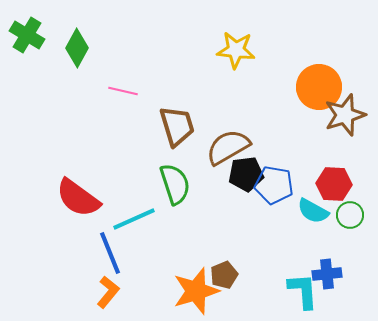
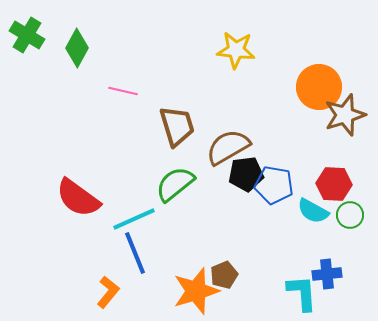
green semicircle: rotated 111 degrees counterclockwise
blue line: moved 25 px right
cyan L-shape: moved 1 px left, 2 px down
